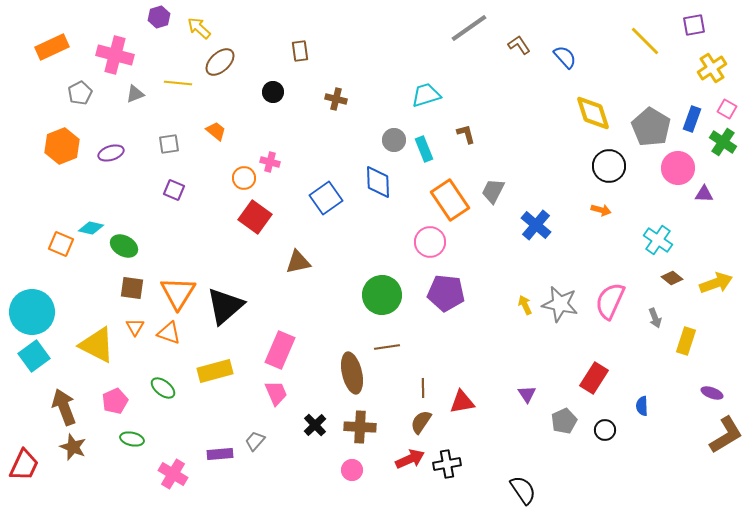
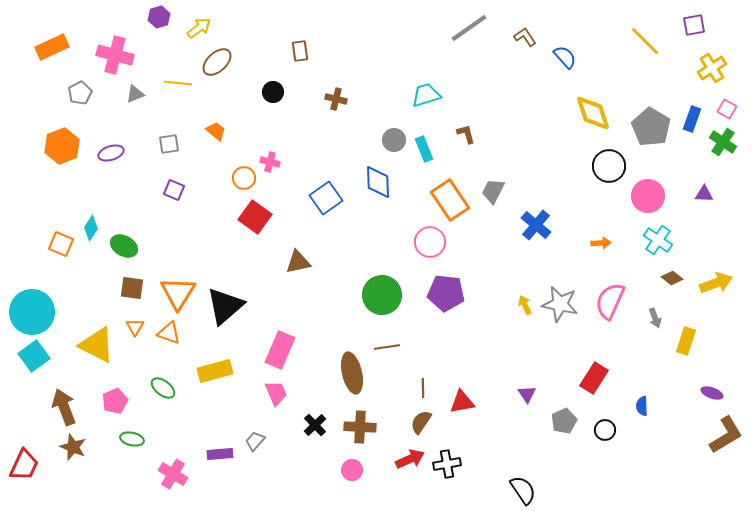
yellow arrow at (199, 28): rotated 100 degrees clockwise
brown L-shape at (519, 45): moved 6 px right, 8 px up
brown ellipse at (220, 62): moved 3 px left
pink circle at (678, 168): moved 30 px left, 28 px down
orange arrow at (601, 210): moved 33 px down; rotated 18 degrees counterclockwise
cyan diamond at (91, 228): rotated 70 degrees counterclockwise
